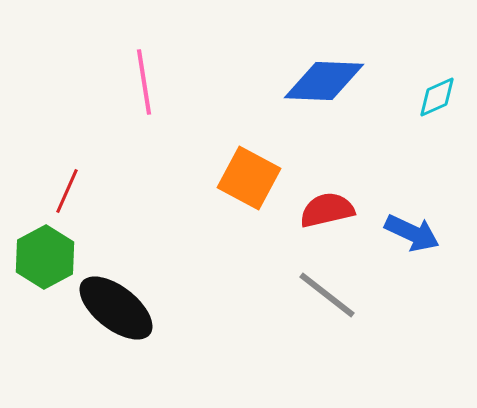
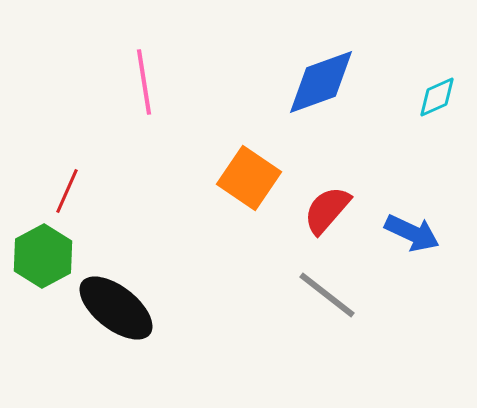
blue diamond: moved 3 px left, 1 px down; rotated 22 degrees counterclockwise
orange square: rotated 6 degrees clockwise
red semicircle: rotated 36 degrees counterclockwise
green hexagon: moved 2 px left, 1 px up
